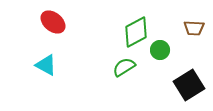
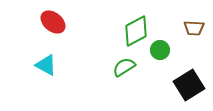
green diamond: moved 1 px up
